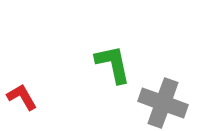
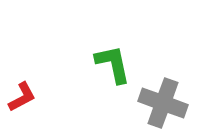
red L-shape: rotated 92 degrees clockwise
